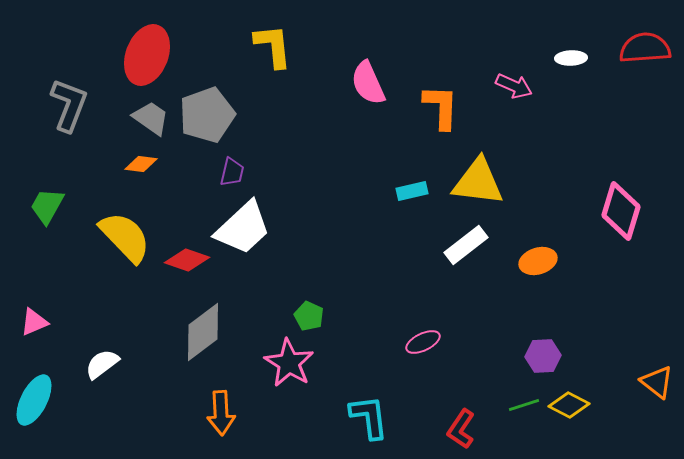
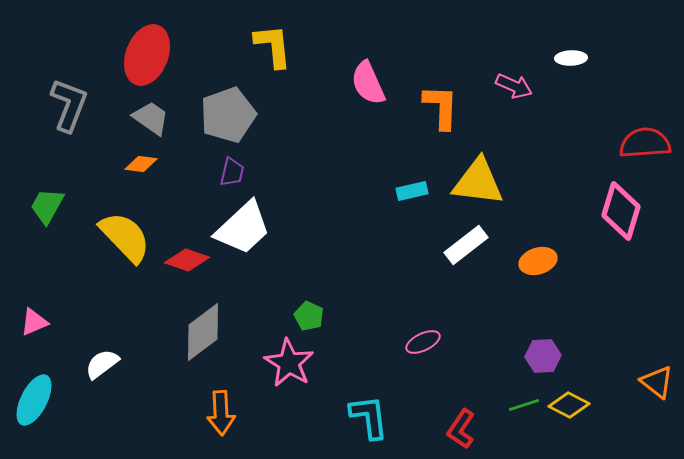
red semicircle: moved 95 px down
gray pentagon: moved 21 px right
